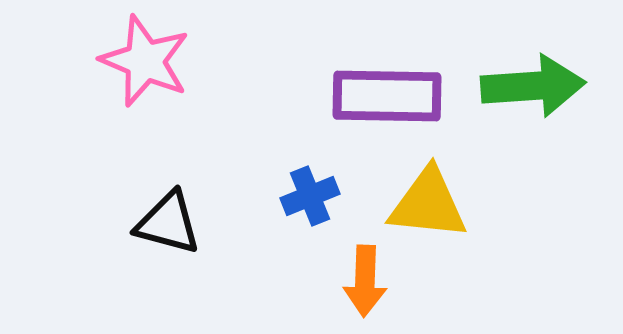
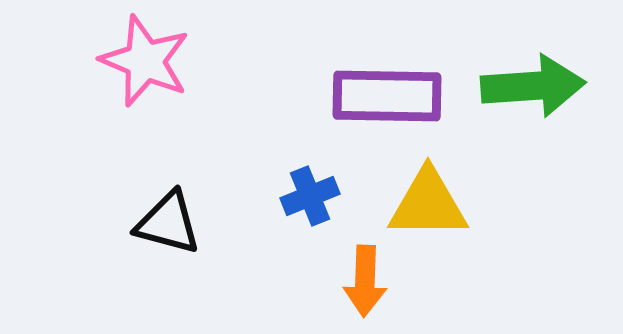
yellow triangle: rotated 6 degrees counterclockwise
